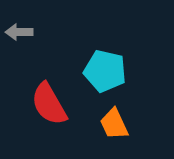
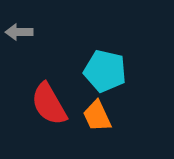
orange trapezoid: moved 17 px left, 8 px up
